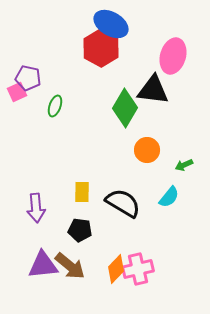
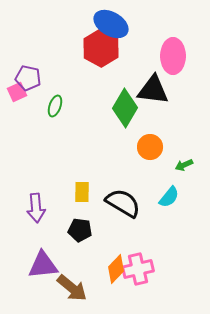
pink ellipse: rotated 16 degrees counterclockwise
orange circle: moved 3 px right, 3 px up
brown arrow: moved 2 px right, 22 px down
